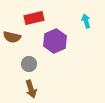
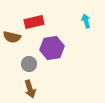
red rectangle: moved 4 px down
purple hexagon: moved 3 px left, 7 px down; rotated 15 degrees clockwise
brown arrow: moved 1 px left
